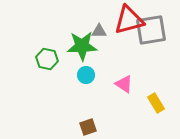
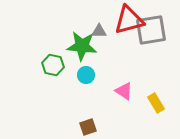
green star: rotated 8 degrees clockwise
green hexagon: moved 6 px right, 6 px down
pink triangle: moved 7 px down
